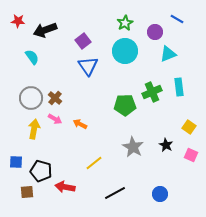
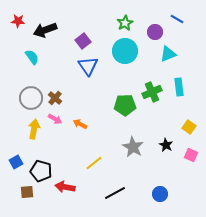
blue square: rotated 32 degrees counterclockwise
